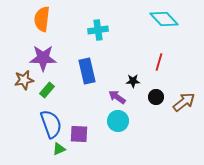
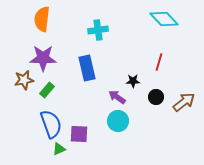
blue rectangle: moved 3 px up
